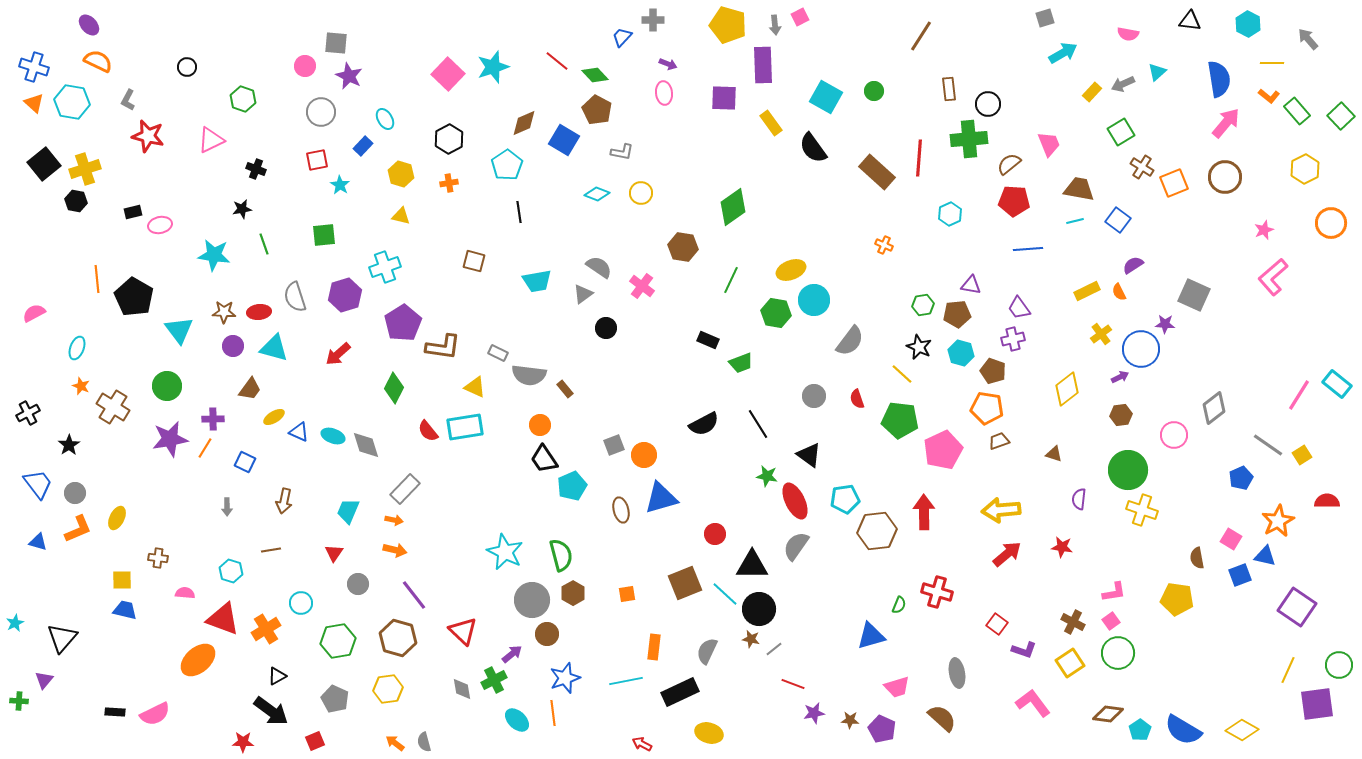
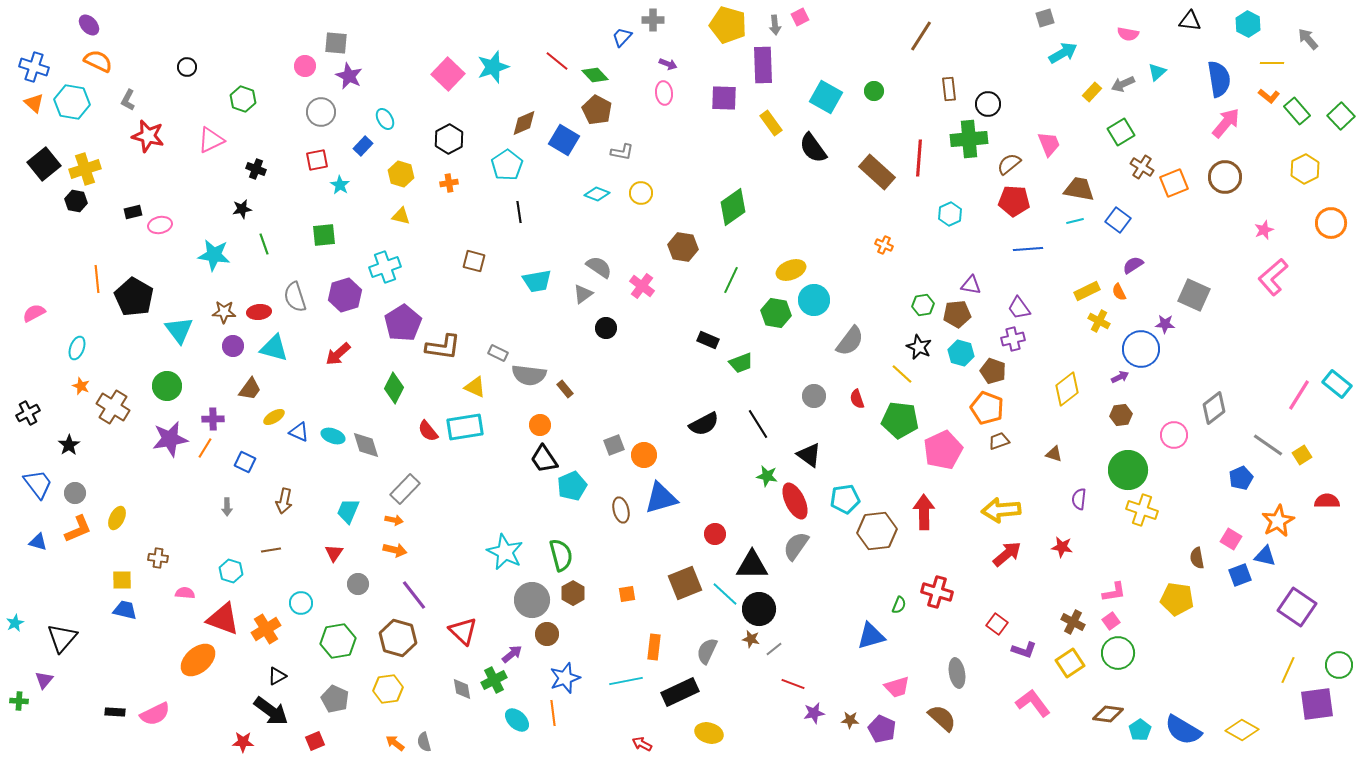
yellow cross at (1101, 334): moved 2 px left, 13 px up; rotated 25 degrees counterclockwise
orange pentagon at (987, 408): rotated 12 degrees clockwise
